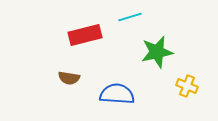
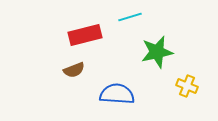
brown semicircle: moved 5 px right, 8 px up; rotated 30 degrees counterclockwise
